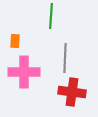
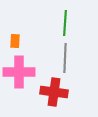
green line: moved 14 px right, 7 px down
pink cross: moved 5 px left
red cross: moved 18 px left
